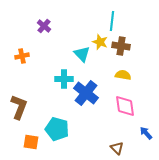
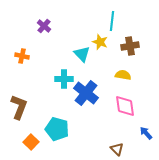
brown cross: moved 9 px right; rotated 18 degrees counterclockwise
orange cross: rotated 24 degrees clockwise
orange square: rotated 35 degrees clockwise
brown triangle: moved 1 px down
